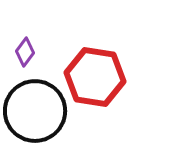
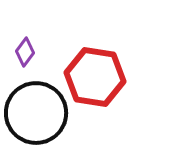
black circle: moved 1 px right, 2 px down
